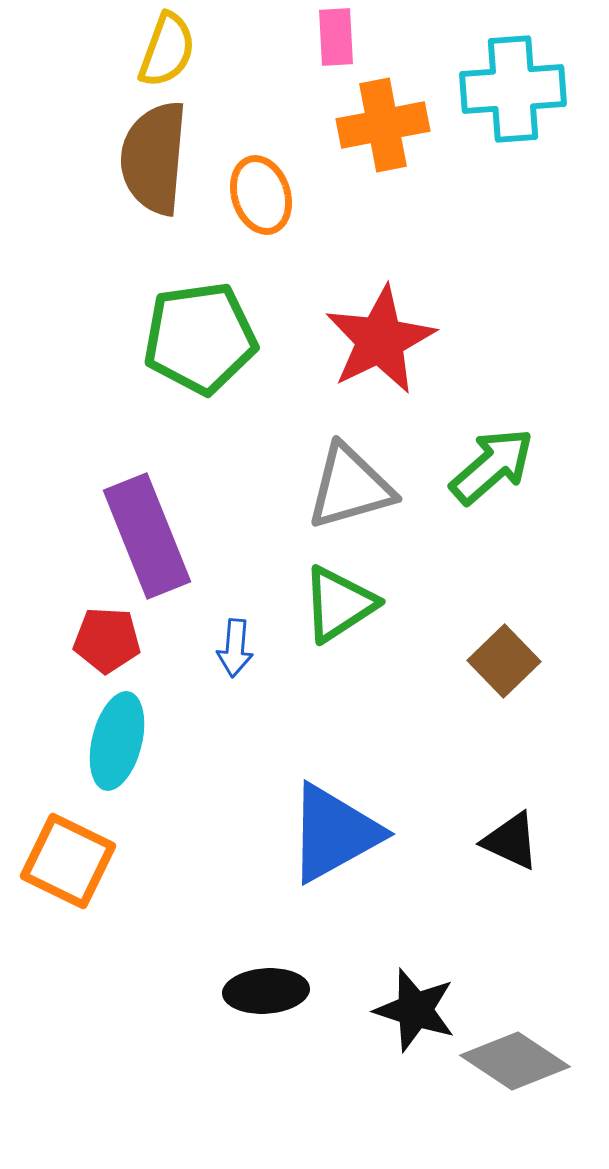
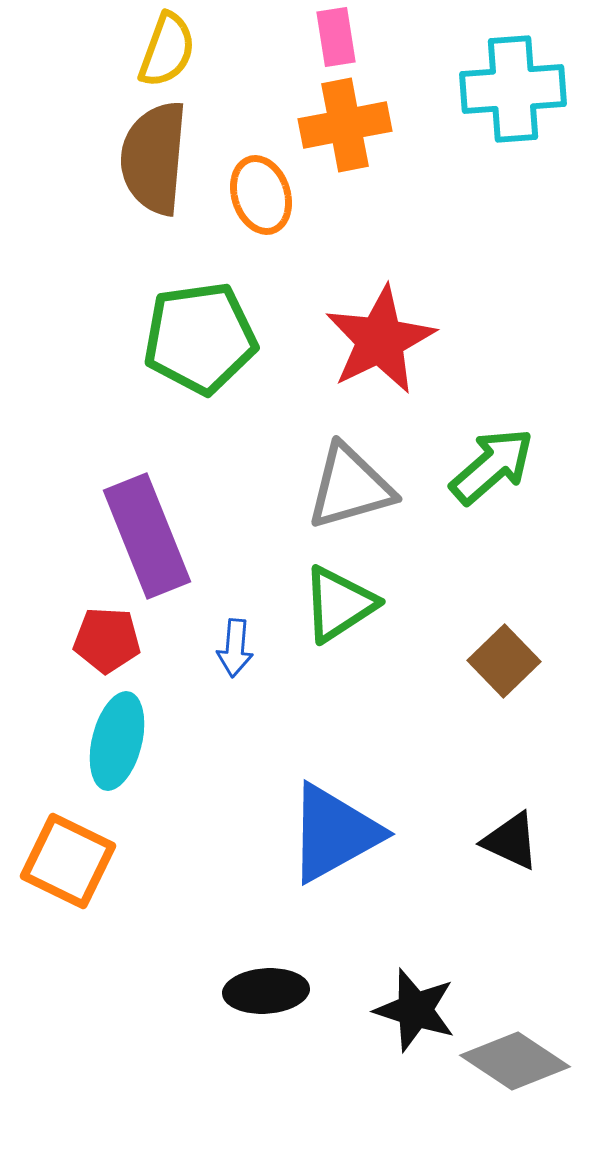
pink rectangle: rotated 6 degrees counterclockwise
orange cross: moved 38 px left
